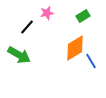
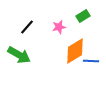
pink star: moved 12 px right, 14 px down
orange diamond: moved 3 px down
blue line: rotated 56 degrees counterclockwise
